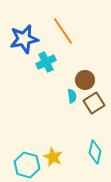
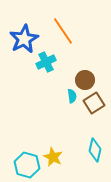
blue star: rotated 16 degrees counterclockwise
cyan diamond: moved 2 px up
